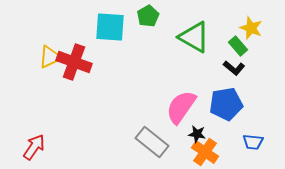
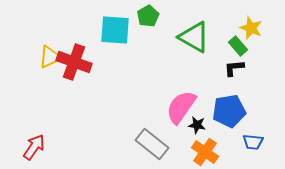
cyan square: moved 5 px right, 3 px down
black L-shape: rotated 135 degrees clockwise
blue pentagon: moved 3 px right, 7 px down
black star: moved 9 px up
gray rectangle: moved 2 px down
